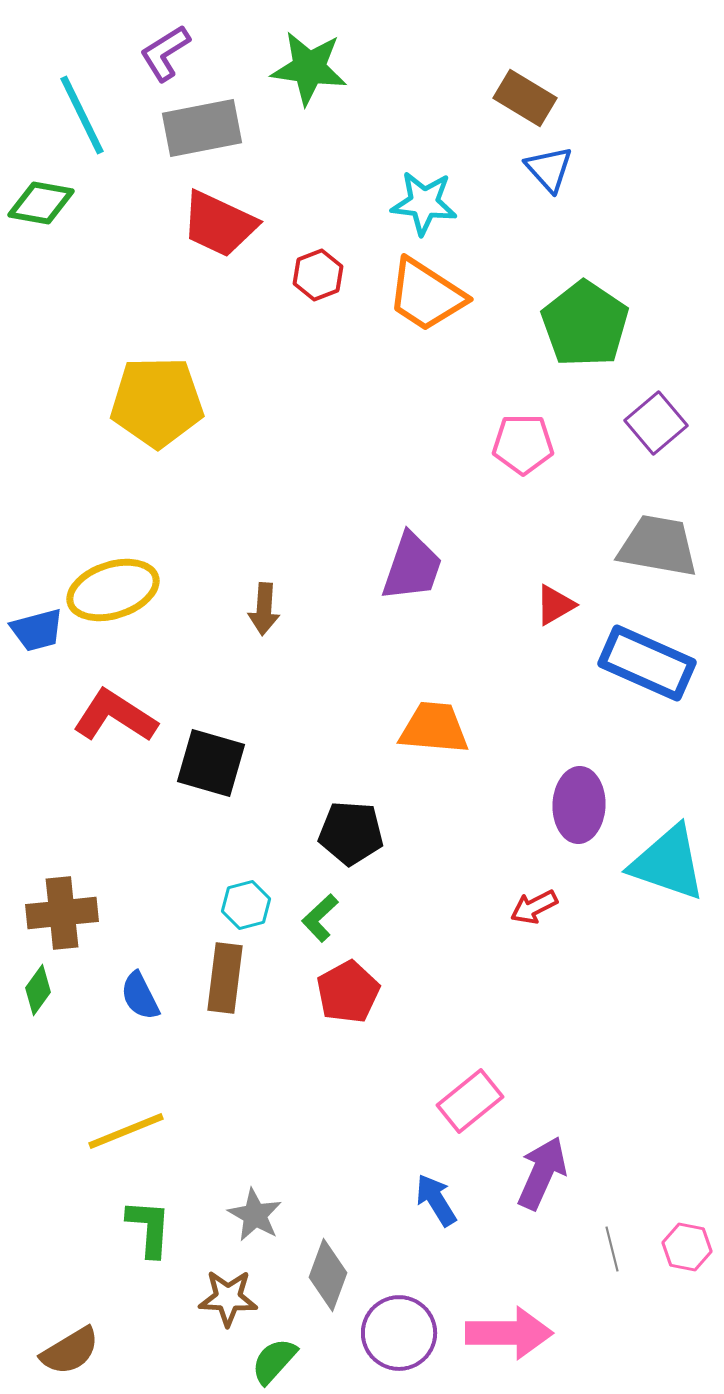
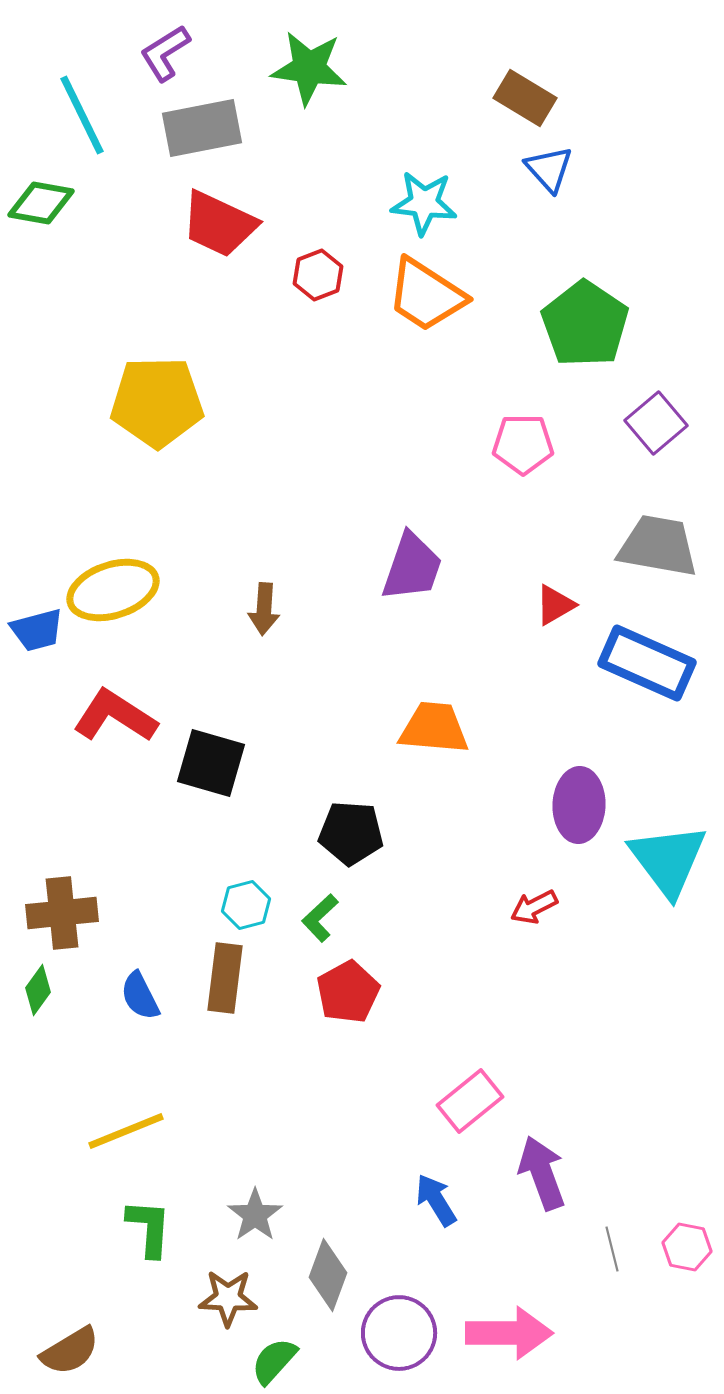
cyan triangle at (668, 863): moved 3 px up; rotated 34 degrees clockwise
purple arrow at (542, 1173): rotated 44 degrees counterclockwise
gray star at (255, 1215): rotated 8 degrees clockwise
